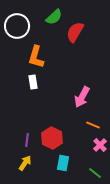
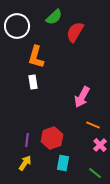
red hexagon: rotated 15 degrees clockwise
